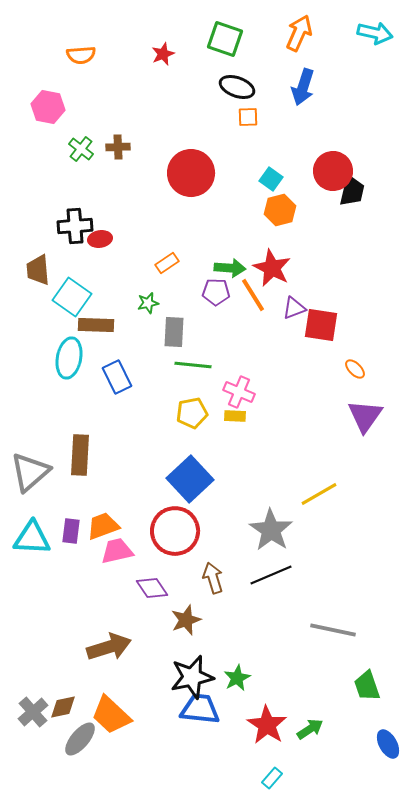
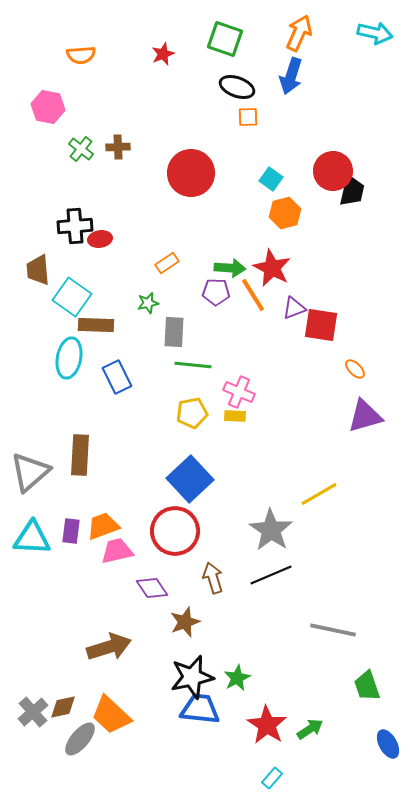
blue arrow at (303, 87): moved 12 px left, 11 px up
orange hexagon at (280, 210): moved 5 px right, 3 px down
purple triangle at (365, 416): rotated 39 degrees clockwise
brown star at (186, 620): moved 1 px left, 2 px down
